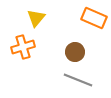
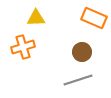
yellow triangle: rotated 48 degrees clockwise
brown circle: moved 7 px right
gray line: rotated 40 degrees counterclockwise
